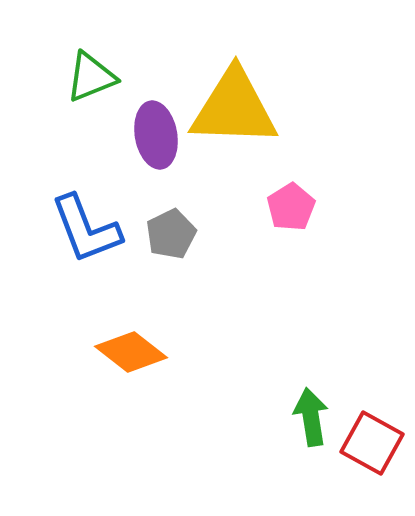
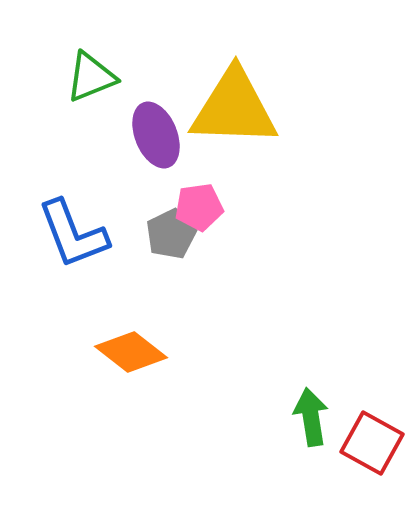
purple ellipse: rotated 12 degrees counterclockwise
pink pentagon: moved 92 px left; rotated 24 degrees clockwise
blue L-shape: moved 13 px left, 5 px down
